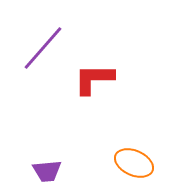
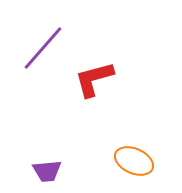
red L-shape: rotated 15 degrees counterclockwise
orange ellipse: moved 2 px up
